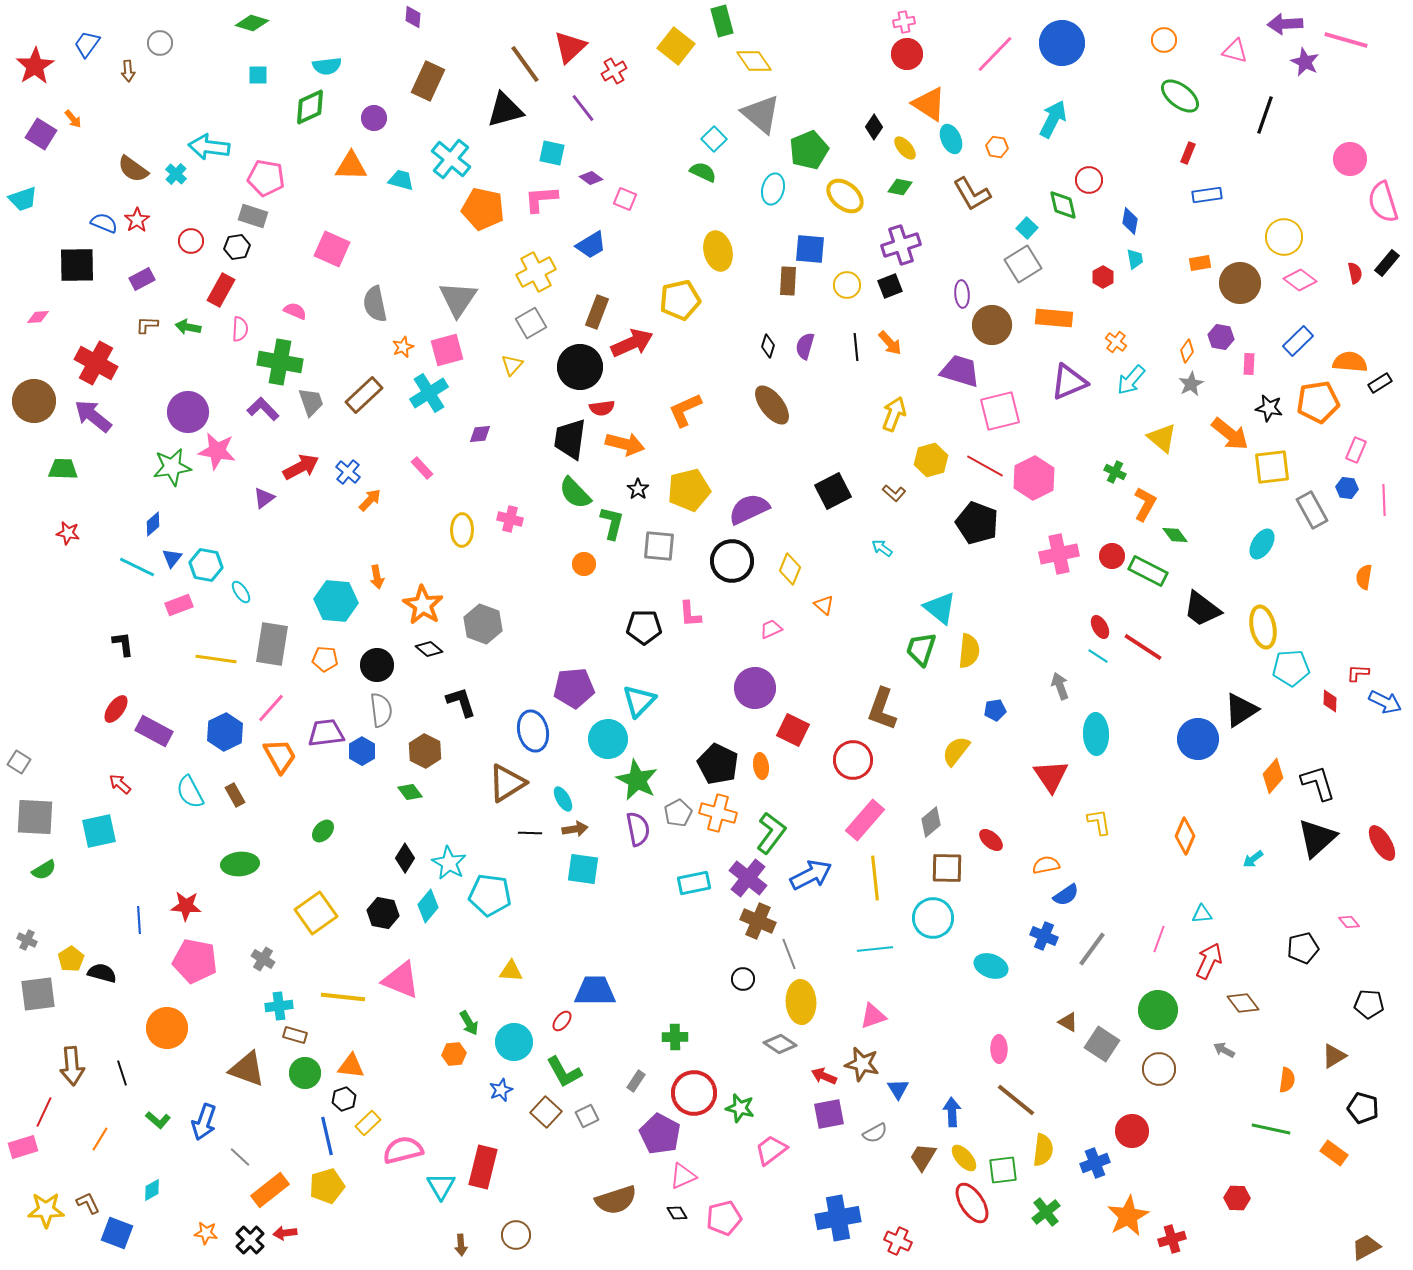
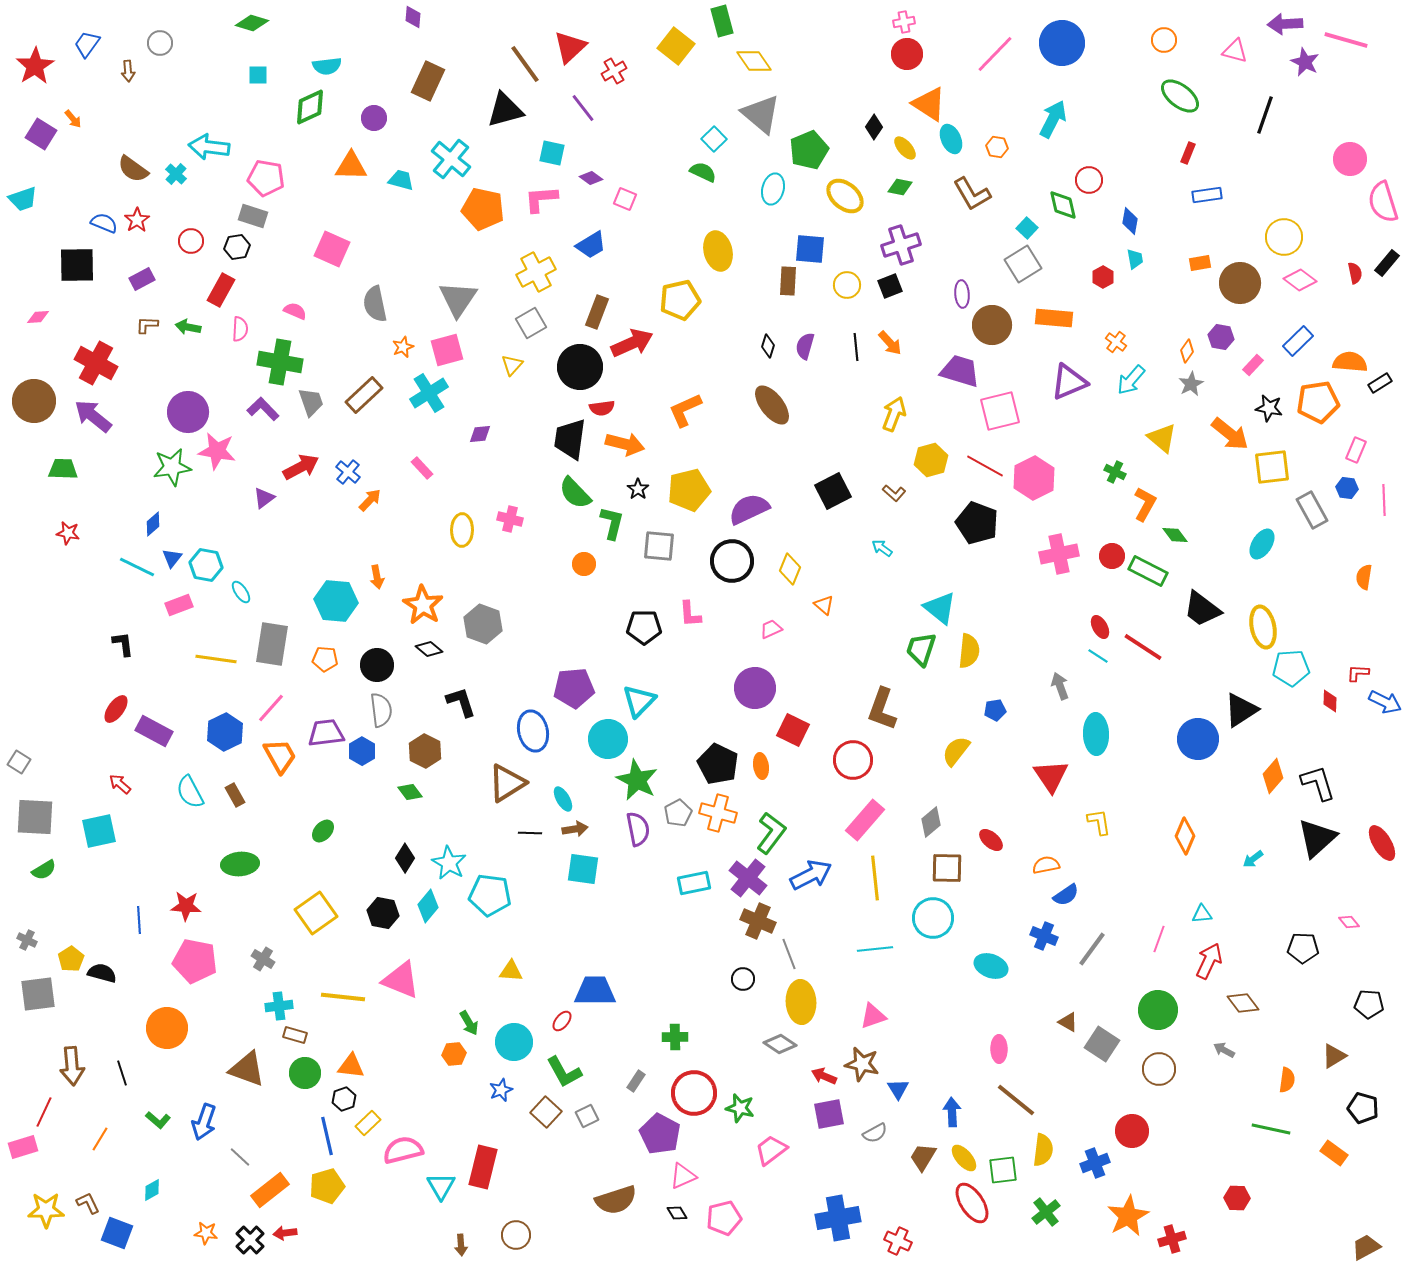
pink rectangle at (1249, 364): moved 4 px right, 1 px down; rotated 40 degrees clockwise
black pentagon at (1303, 948): rotated 16 degrees clockwise
